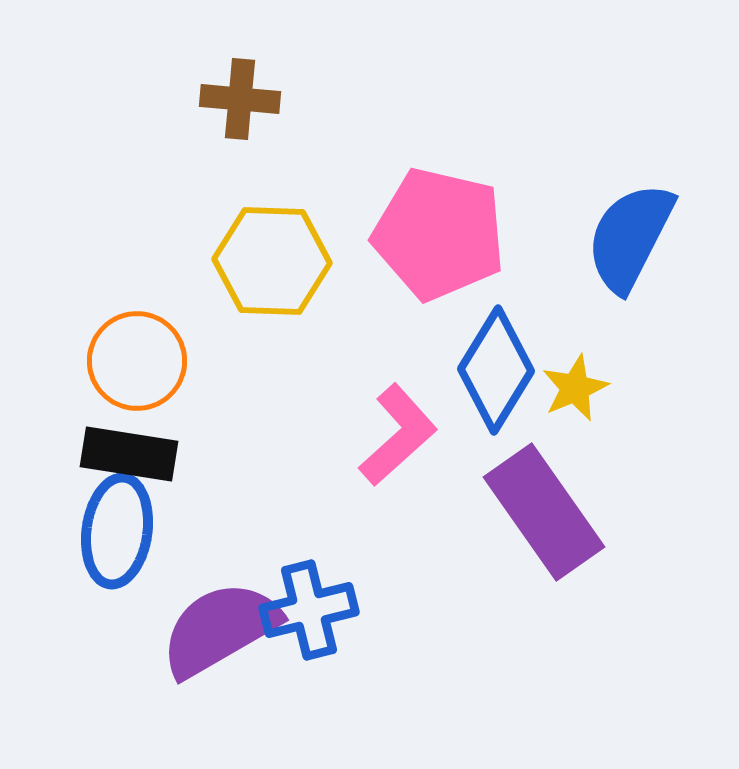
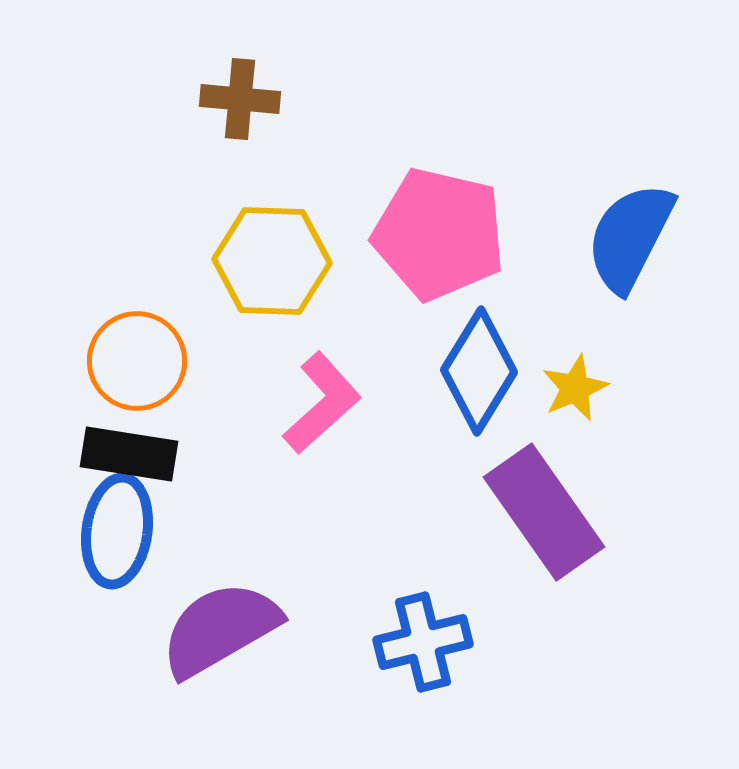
blue diamond: moved 17 px left, 1 px down
pink L-shape: moved 76 px left, 32 px up
blue cross: moved 114 px right, 32 px down
